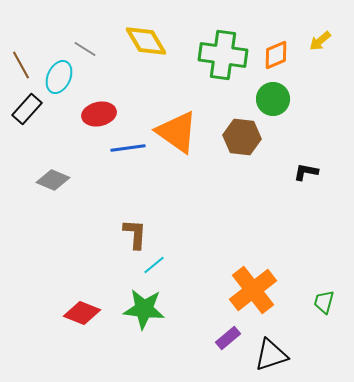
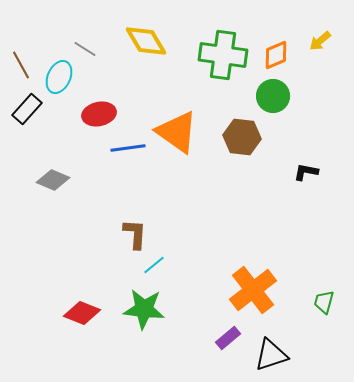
green circle: moved 3 px up
